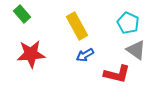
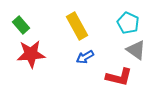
green rectangle: moved 1 px left, 11 px down
blue arrow: moved 2 px down
red L-shape: moved 2 px right, 3 px down
